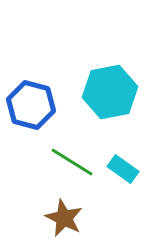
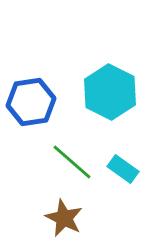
cyan hexagon: rotated 22 degrees counterclockwise
blue hexagon: moved 3 px up; rotated 24 degrees counterclockwise
green line: rotated 9 degrees clockwise
